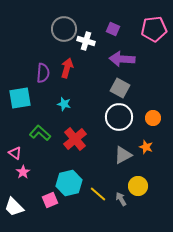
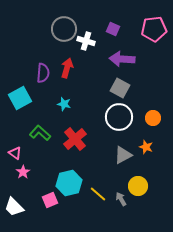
cyan square: rotated 20 degrees counterclockwise
